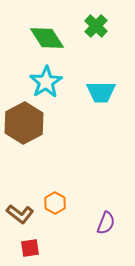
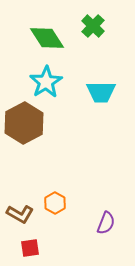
green cross: moved 3 px left
brown L-shape: rotated 8 degrees counterclockwise
